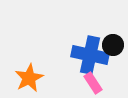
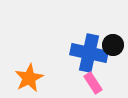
blue cross: moved 1 px left, 2 px up
